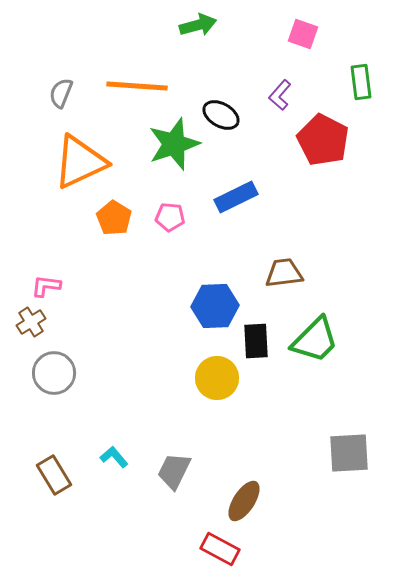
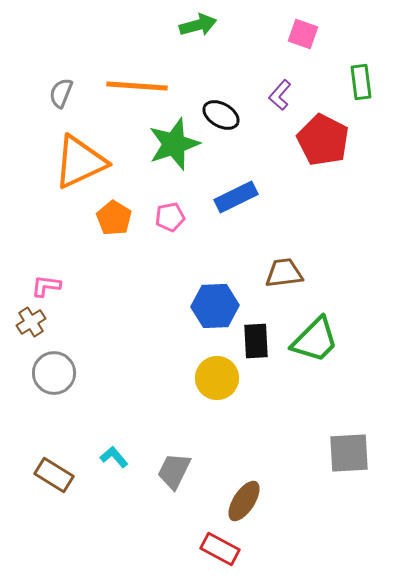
pink pentagon: rotated 16 degrees counterclockwise
brown rectangle: rotated 27 degrees counterclockwise
